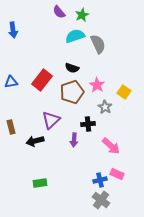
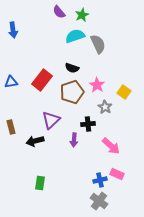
green rectangle: rotated 72 degrees counterclockwise
gray cross: moved 2 px left, 1 px down
